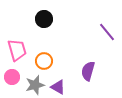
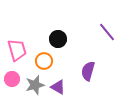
black circle: moved 14 px right, 20 px down
pink circle: moved 2 px down
